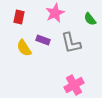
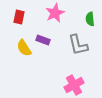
green semicircle: rotated 32 degrees clockwise
gray L-shape: moved 7 px right, 2 px down
